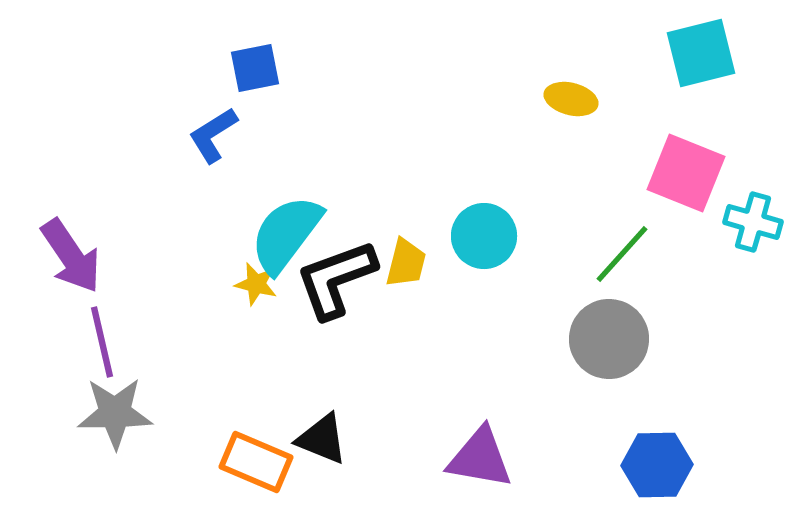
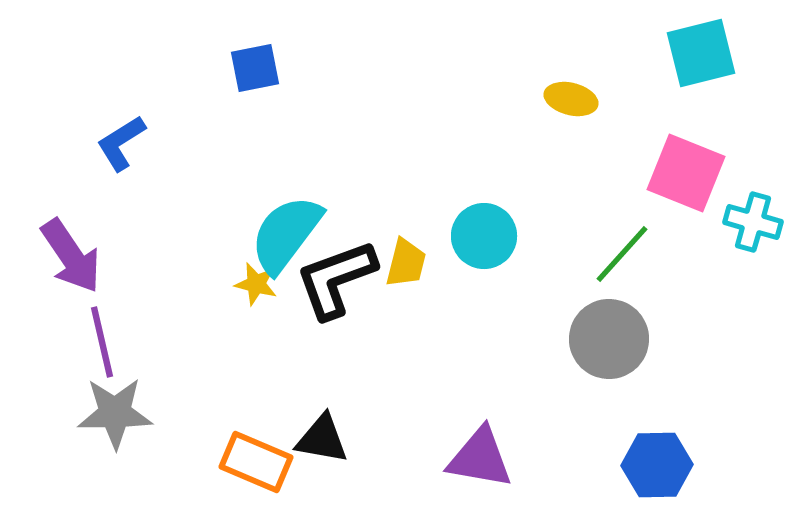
blue L-shape: moved 92 px left, 8 px down
black triangle: rotated 12 degrees counterclockwise
